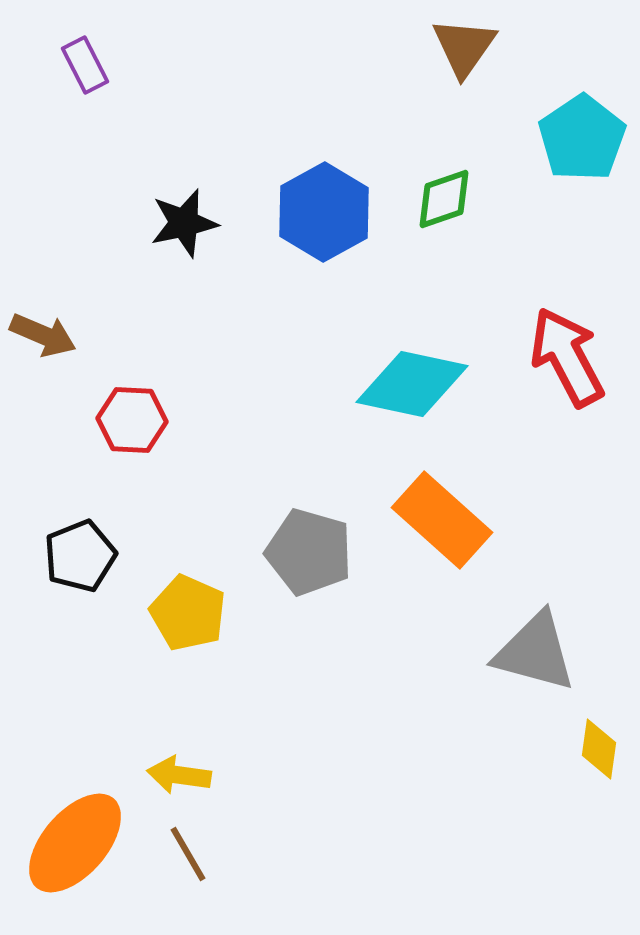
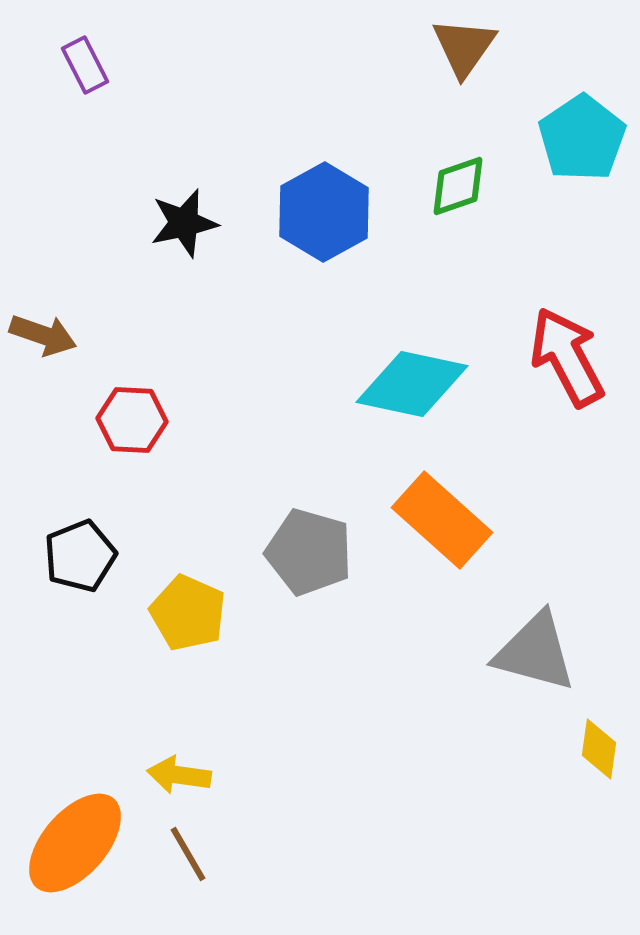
green diamond: moved 14 px right, 13 px up
brown arrow: rotated 4 degrees counterclockwise
